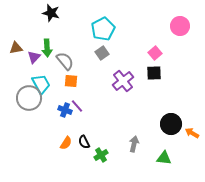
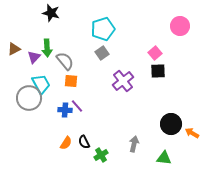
cyan pentagon: rotated 10 degrees clockwise
brown triangle: moved 2 px left, 1 px down; rotated 16 degrees counterclockwise
black square: moved 4 px right, 2 px up
blue cross: rotated 16 degrees counterclockwise
